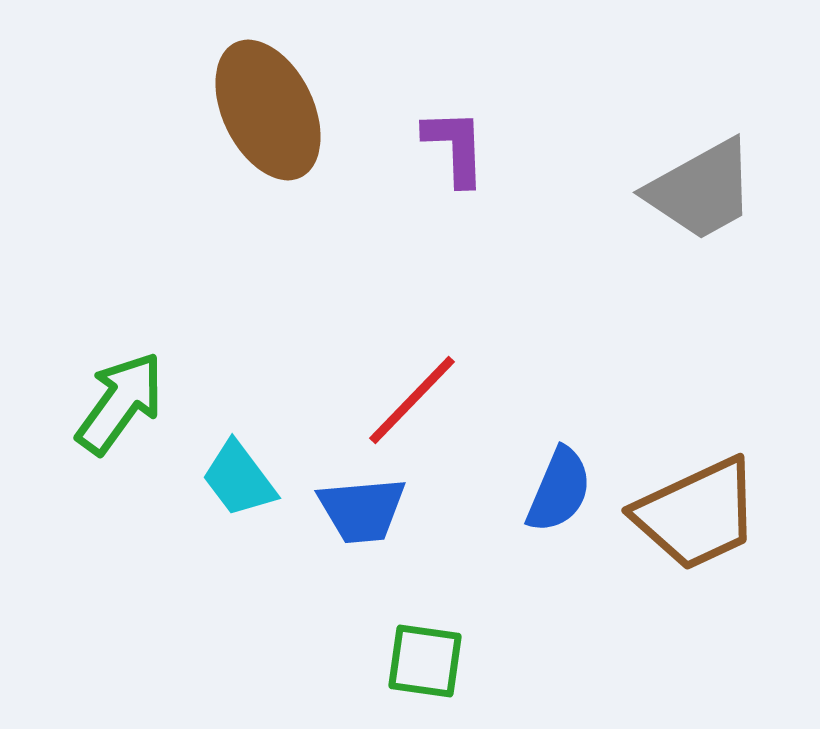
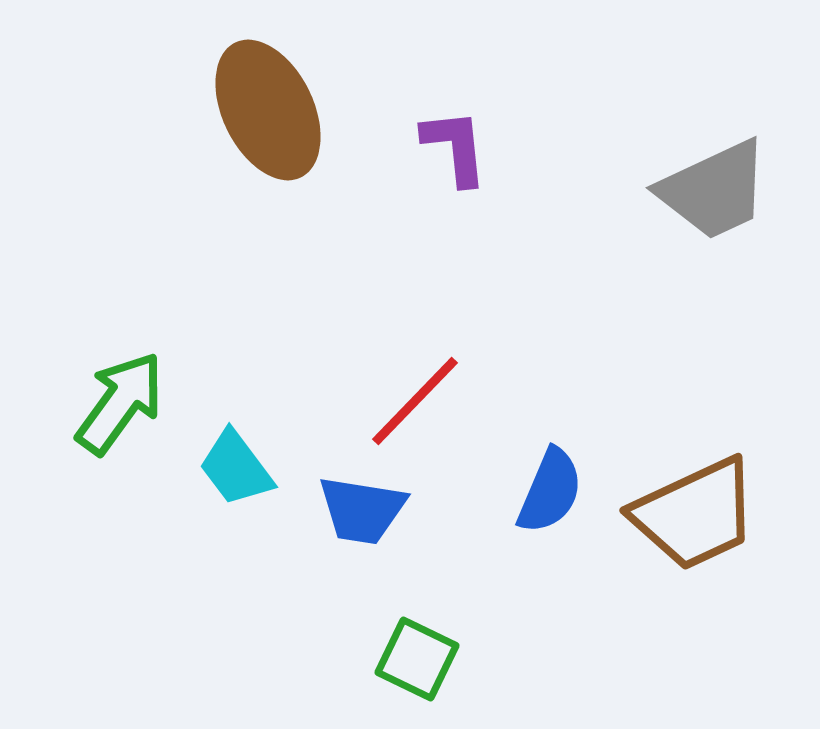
purple L-shape: rotated 4 degrees counterclockwise
gray trapezoid: moved 13 px right; rotated 4 degrees clockwise
red line: moved 3 px right, 1 px down
cyan trapezoid: moved 3 px left, 11 px up
blue semicircle: moved 9 px left, 1 px down
blue trapezoid: rotated 14 degrees clockwise
brown trapezoid: moved 2 px left
green square: moved 8 px left, 2 px up; rotated 18 degrees clockwise
